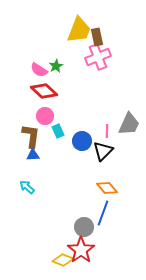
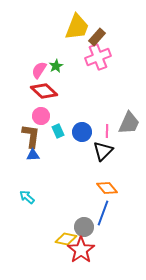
yellow trapezoid: moved 2 px left, 3 px up
brown rectangle: rotated 54 degrees clockwise
pink semicircle: rotated 90 degrees clockwise
pink circle: moved 4 px left
gray trapezoid: moved 1 px up
blue circle: moved 9 px up
cyan arrow: moved 10 px down
yellow diamond: moved 3 px right, 21 px up; rotated 10 degrees counterclockwise
